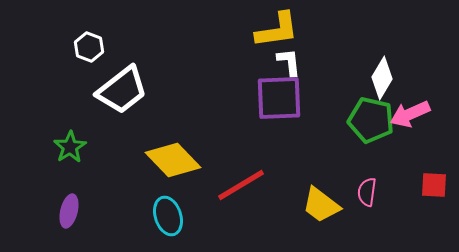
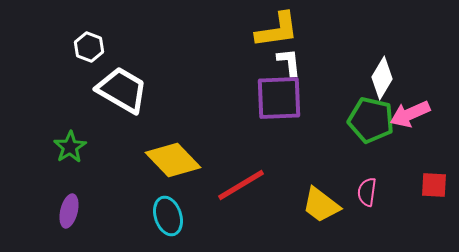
white trapezoid: rotated 112 degrees counterclockwise
